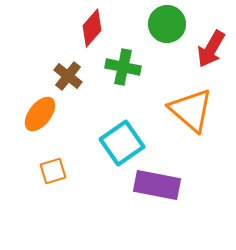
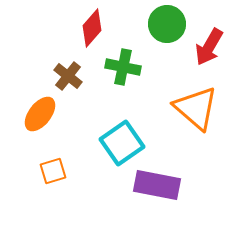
red arrow: moved 2 px left, 2 px up
orange triangle: moved 5 px right, 2 px up
